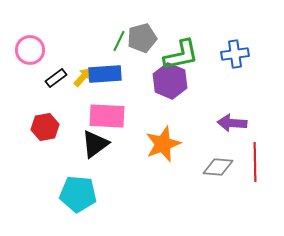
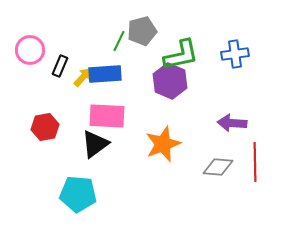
gray pentagon: moved 7 px up
black rectangle: moved 4 px right, 12 px up; rotated 30 degrees counterclockwise
